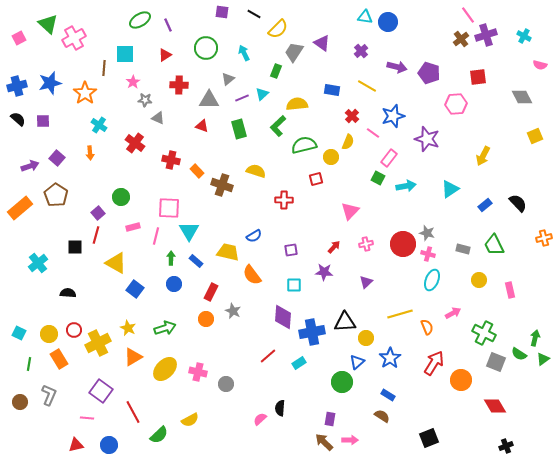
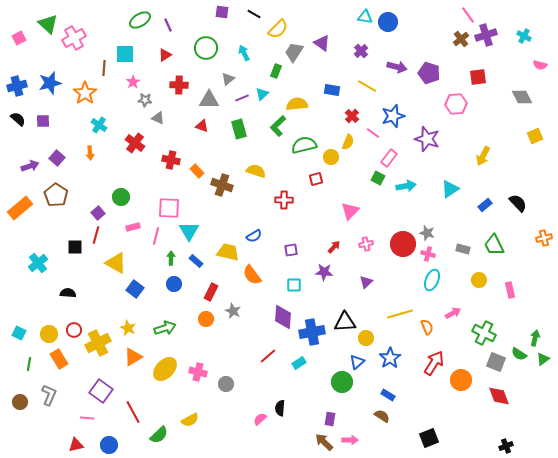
red diamond at (495, 406): moved 4 px right, 10 px up; rotated 10 degrees clockwise
